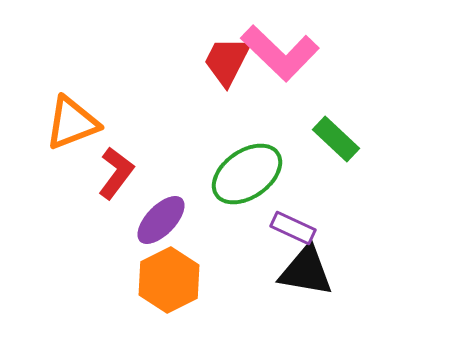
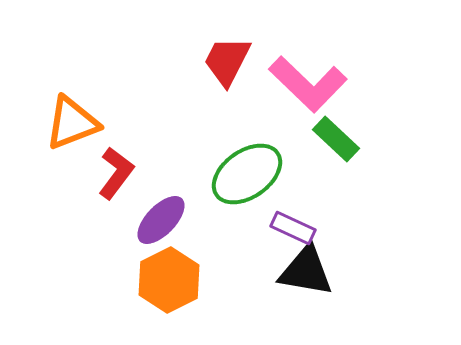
pink L-shape: moved 28 px right, 31 px down
